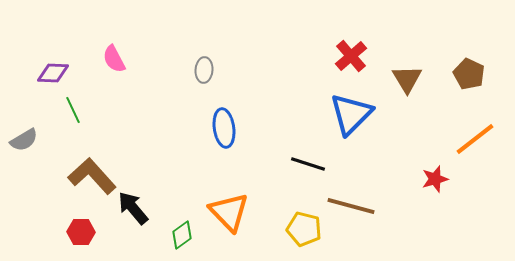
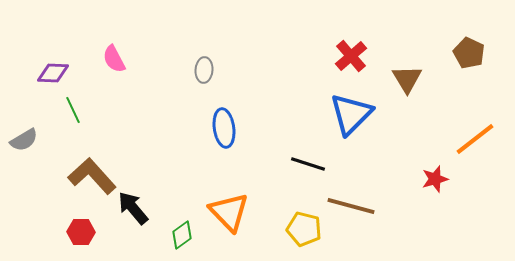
brown pentagon: moved 21 px up
